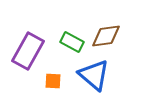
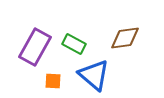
brown diamond: moved 19 px right, 2 px down
green rectangle: moved 2 px right, 2 px down
purple rectangle: moved 7 px right, 4 px up
